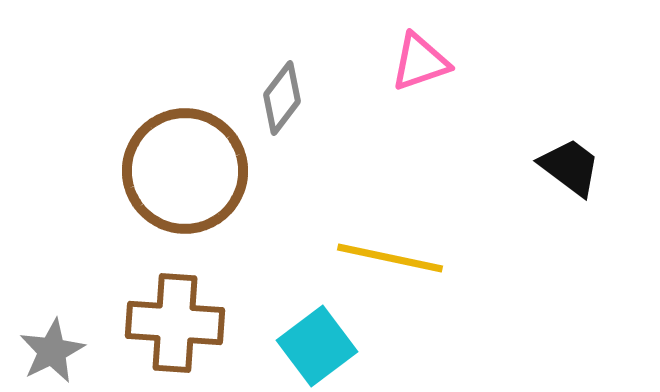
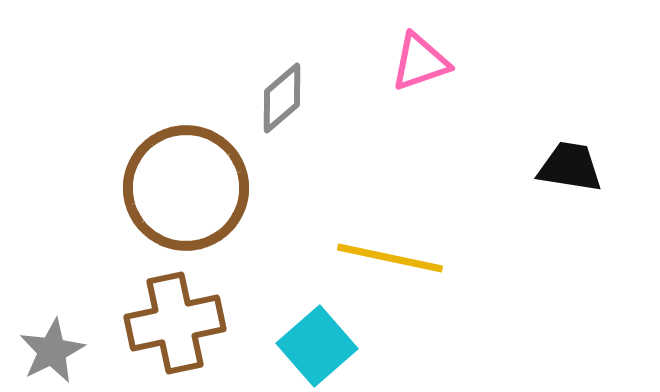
gray diamond: rotated 12 degrees clockwise
black trapezoid: rotated 28 degrees counterclockwise
brown circle: moved 1 px right, 17 px down
brown cross: rotated 16 degrees counterclockwise
cyan square: rotated 4 degrees counterclockwise
